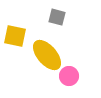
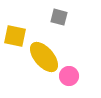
gray square: moved 2 px right
yellow ellipse: moved 3 px left, 2 px down
